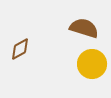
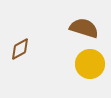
yellow circle: moved 2 px left
